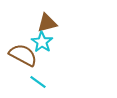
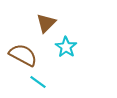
brown triangle: moved 1 px left; rotated 30 degrees counterclockwise
cyan star: moved 24 px right, 5 px down
